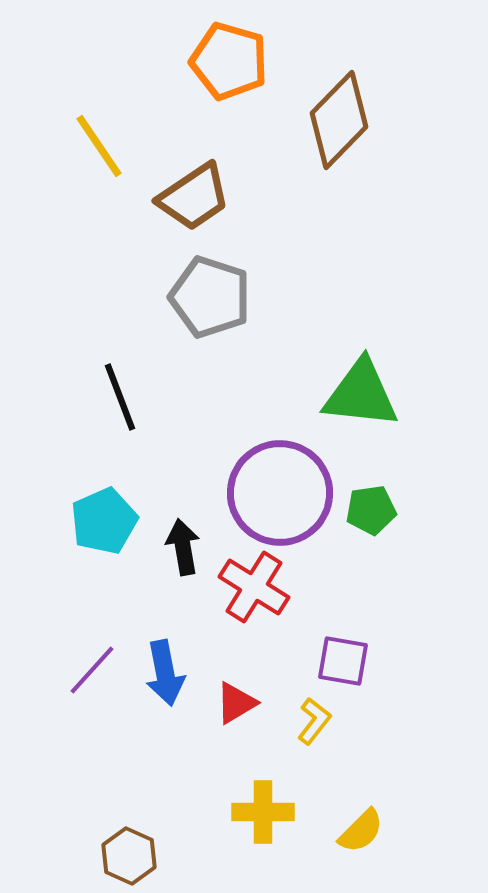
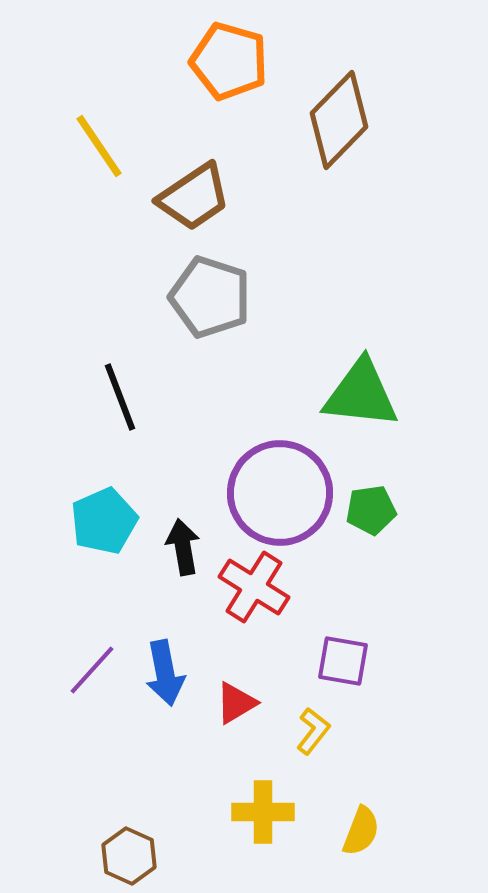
yellow L-shape: moved 1 px left, 10 px down
yellow semicircle: rotated 24 degrees counterclockwise
